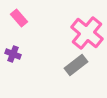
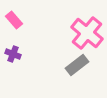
pink rectangle: moved 5 px left, 2 px down
gray rectangle: moved 1 px right
